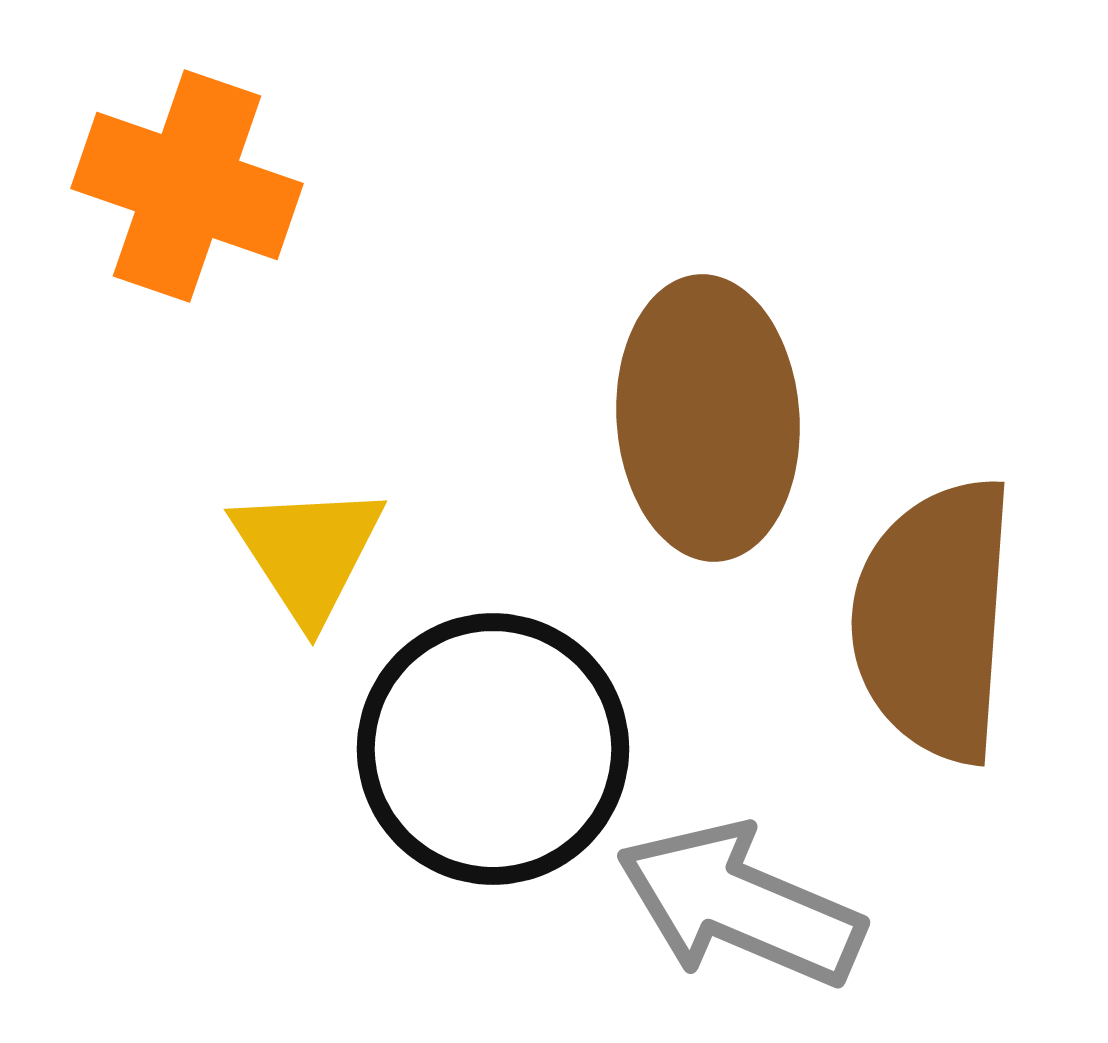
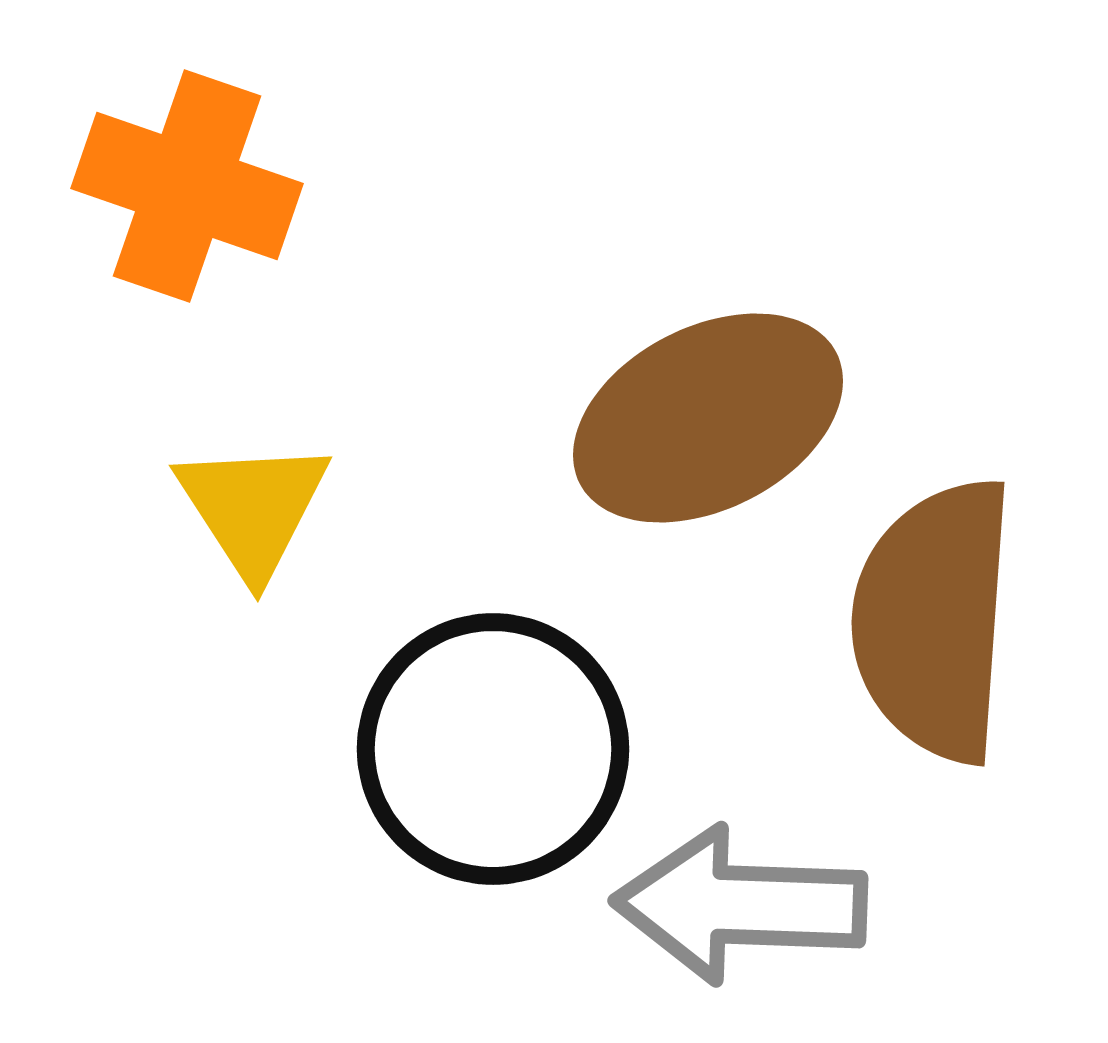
brown ellipse: rotated 67 degrees clockwise
yellow triangle: moved 55 px left, 44 px up
gray arrow: rotated 21 degrees counterclockwise
